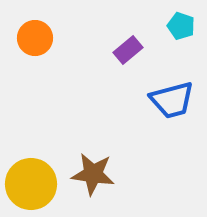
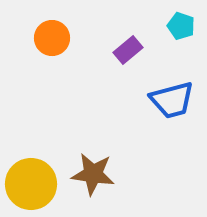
orange circle: moved 17 px right
